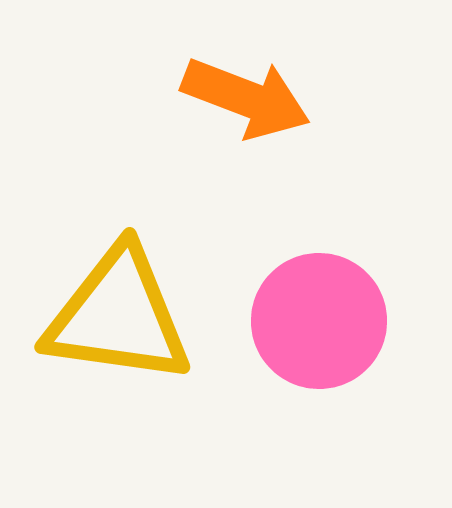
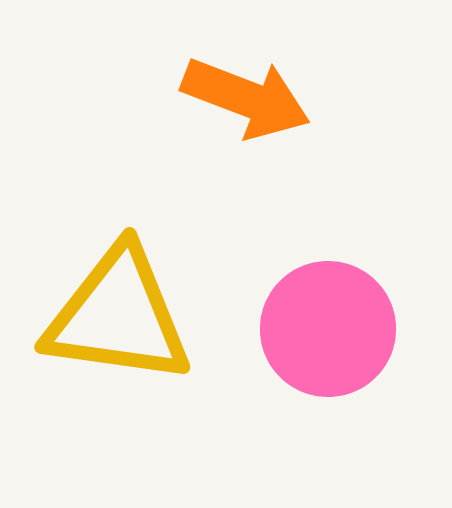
pink circle: moved 9 px right, 8 px down
